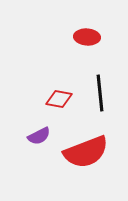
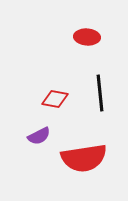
red diamond: moved 4 px left
red semicircle: moved 2 px left, 6 px down; rotated 12 degrees clockwise
